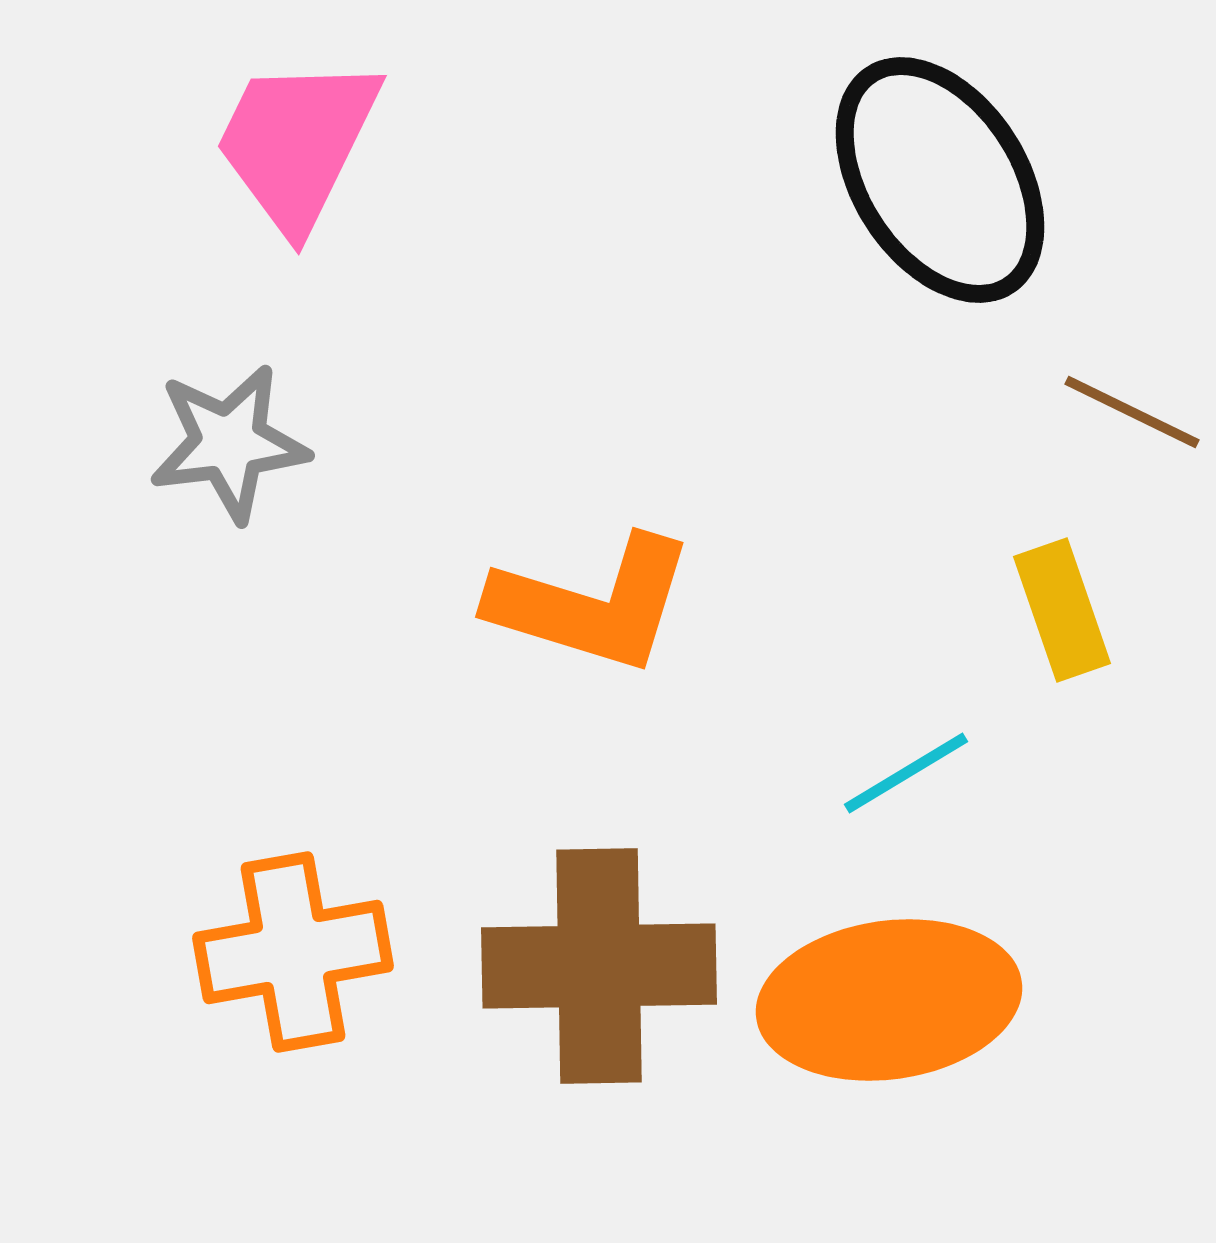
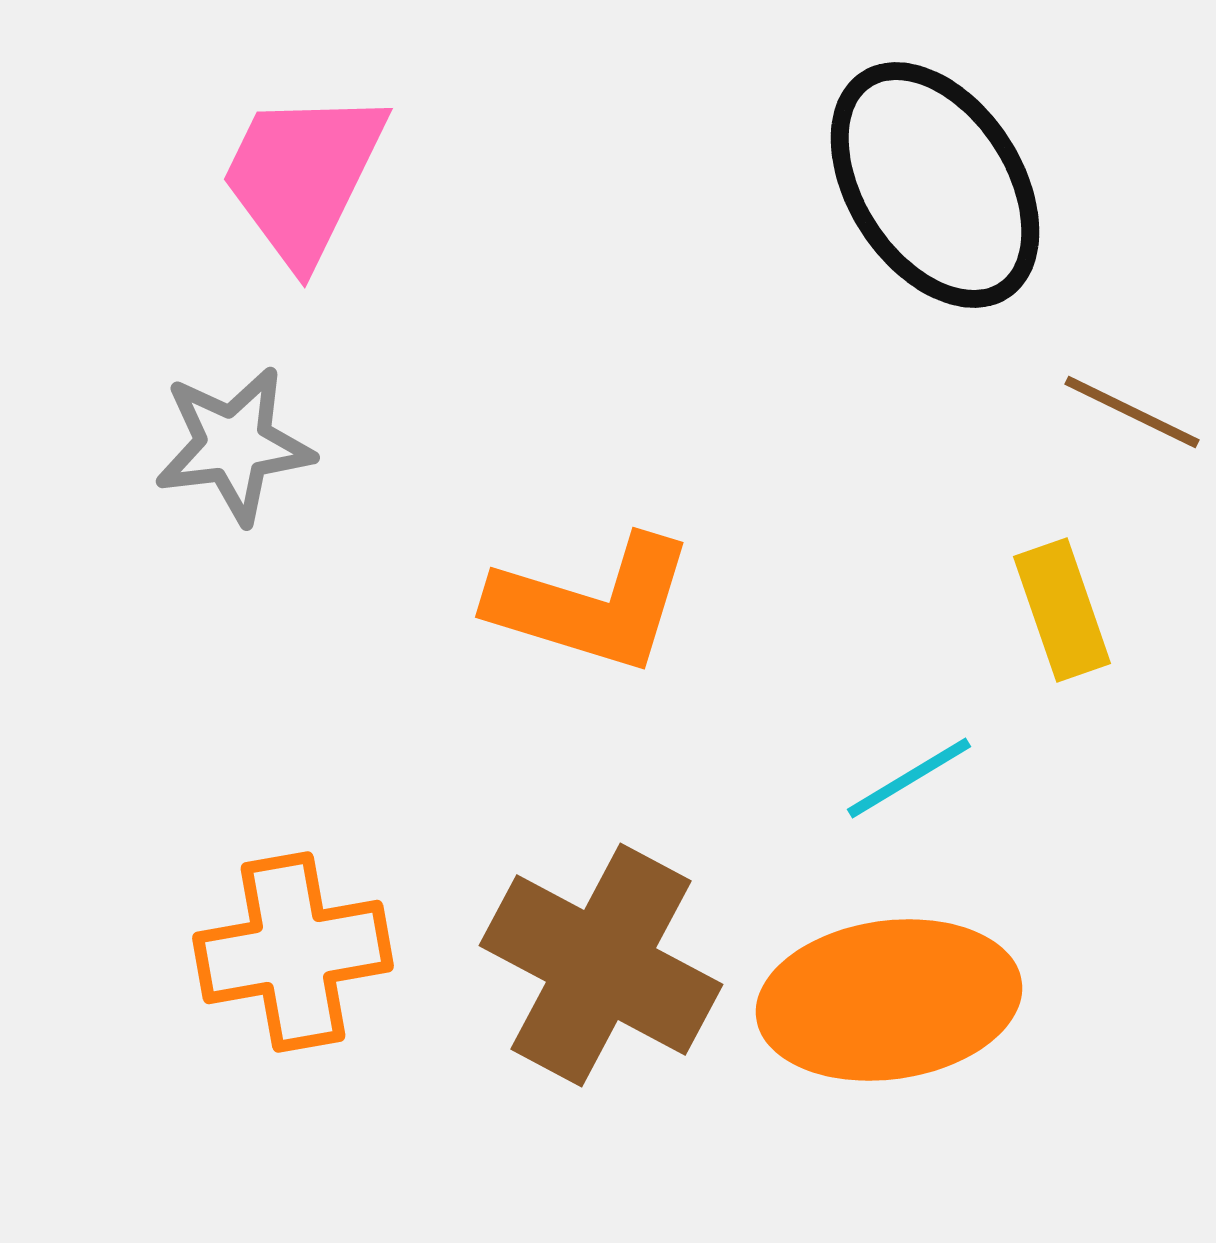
pink trapezoid: moved 6 px right, 33 px down
black ellipse: moved 5 px left, 5 px down
gray star: moved 5 px right, 2 px down
cyan line: moved 3 px right, 5 px down
brown cross: moved 2 px right, 1 px up; rotated 29 degrees clockwise
